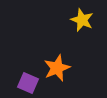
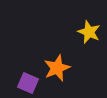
yellow star: moved 7 px right, 12 px down
